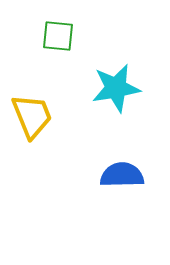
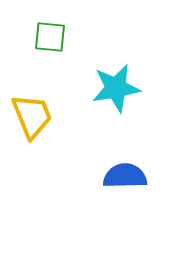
green square: moved 8 px left, 1 px down
blue semicircle: moved 3 px right, 1 px down
